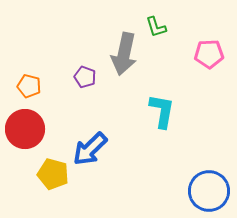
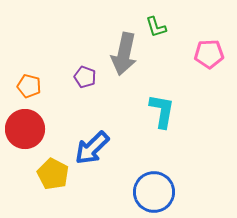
blue arrow: moved 2 px right, 1 px up
yellow pentagon: rotated 12 degrees clockwise
blue circle: moved 55 px left, 1 px down
